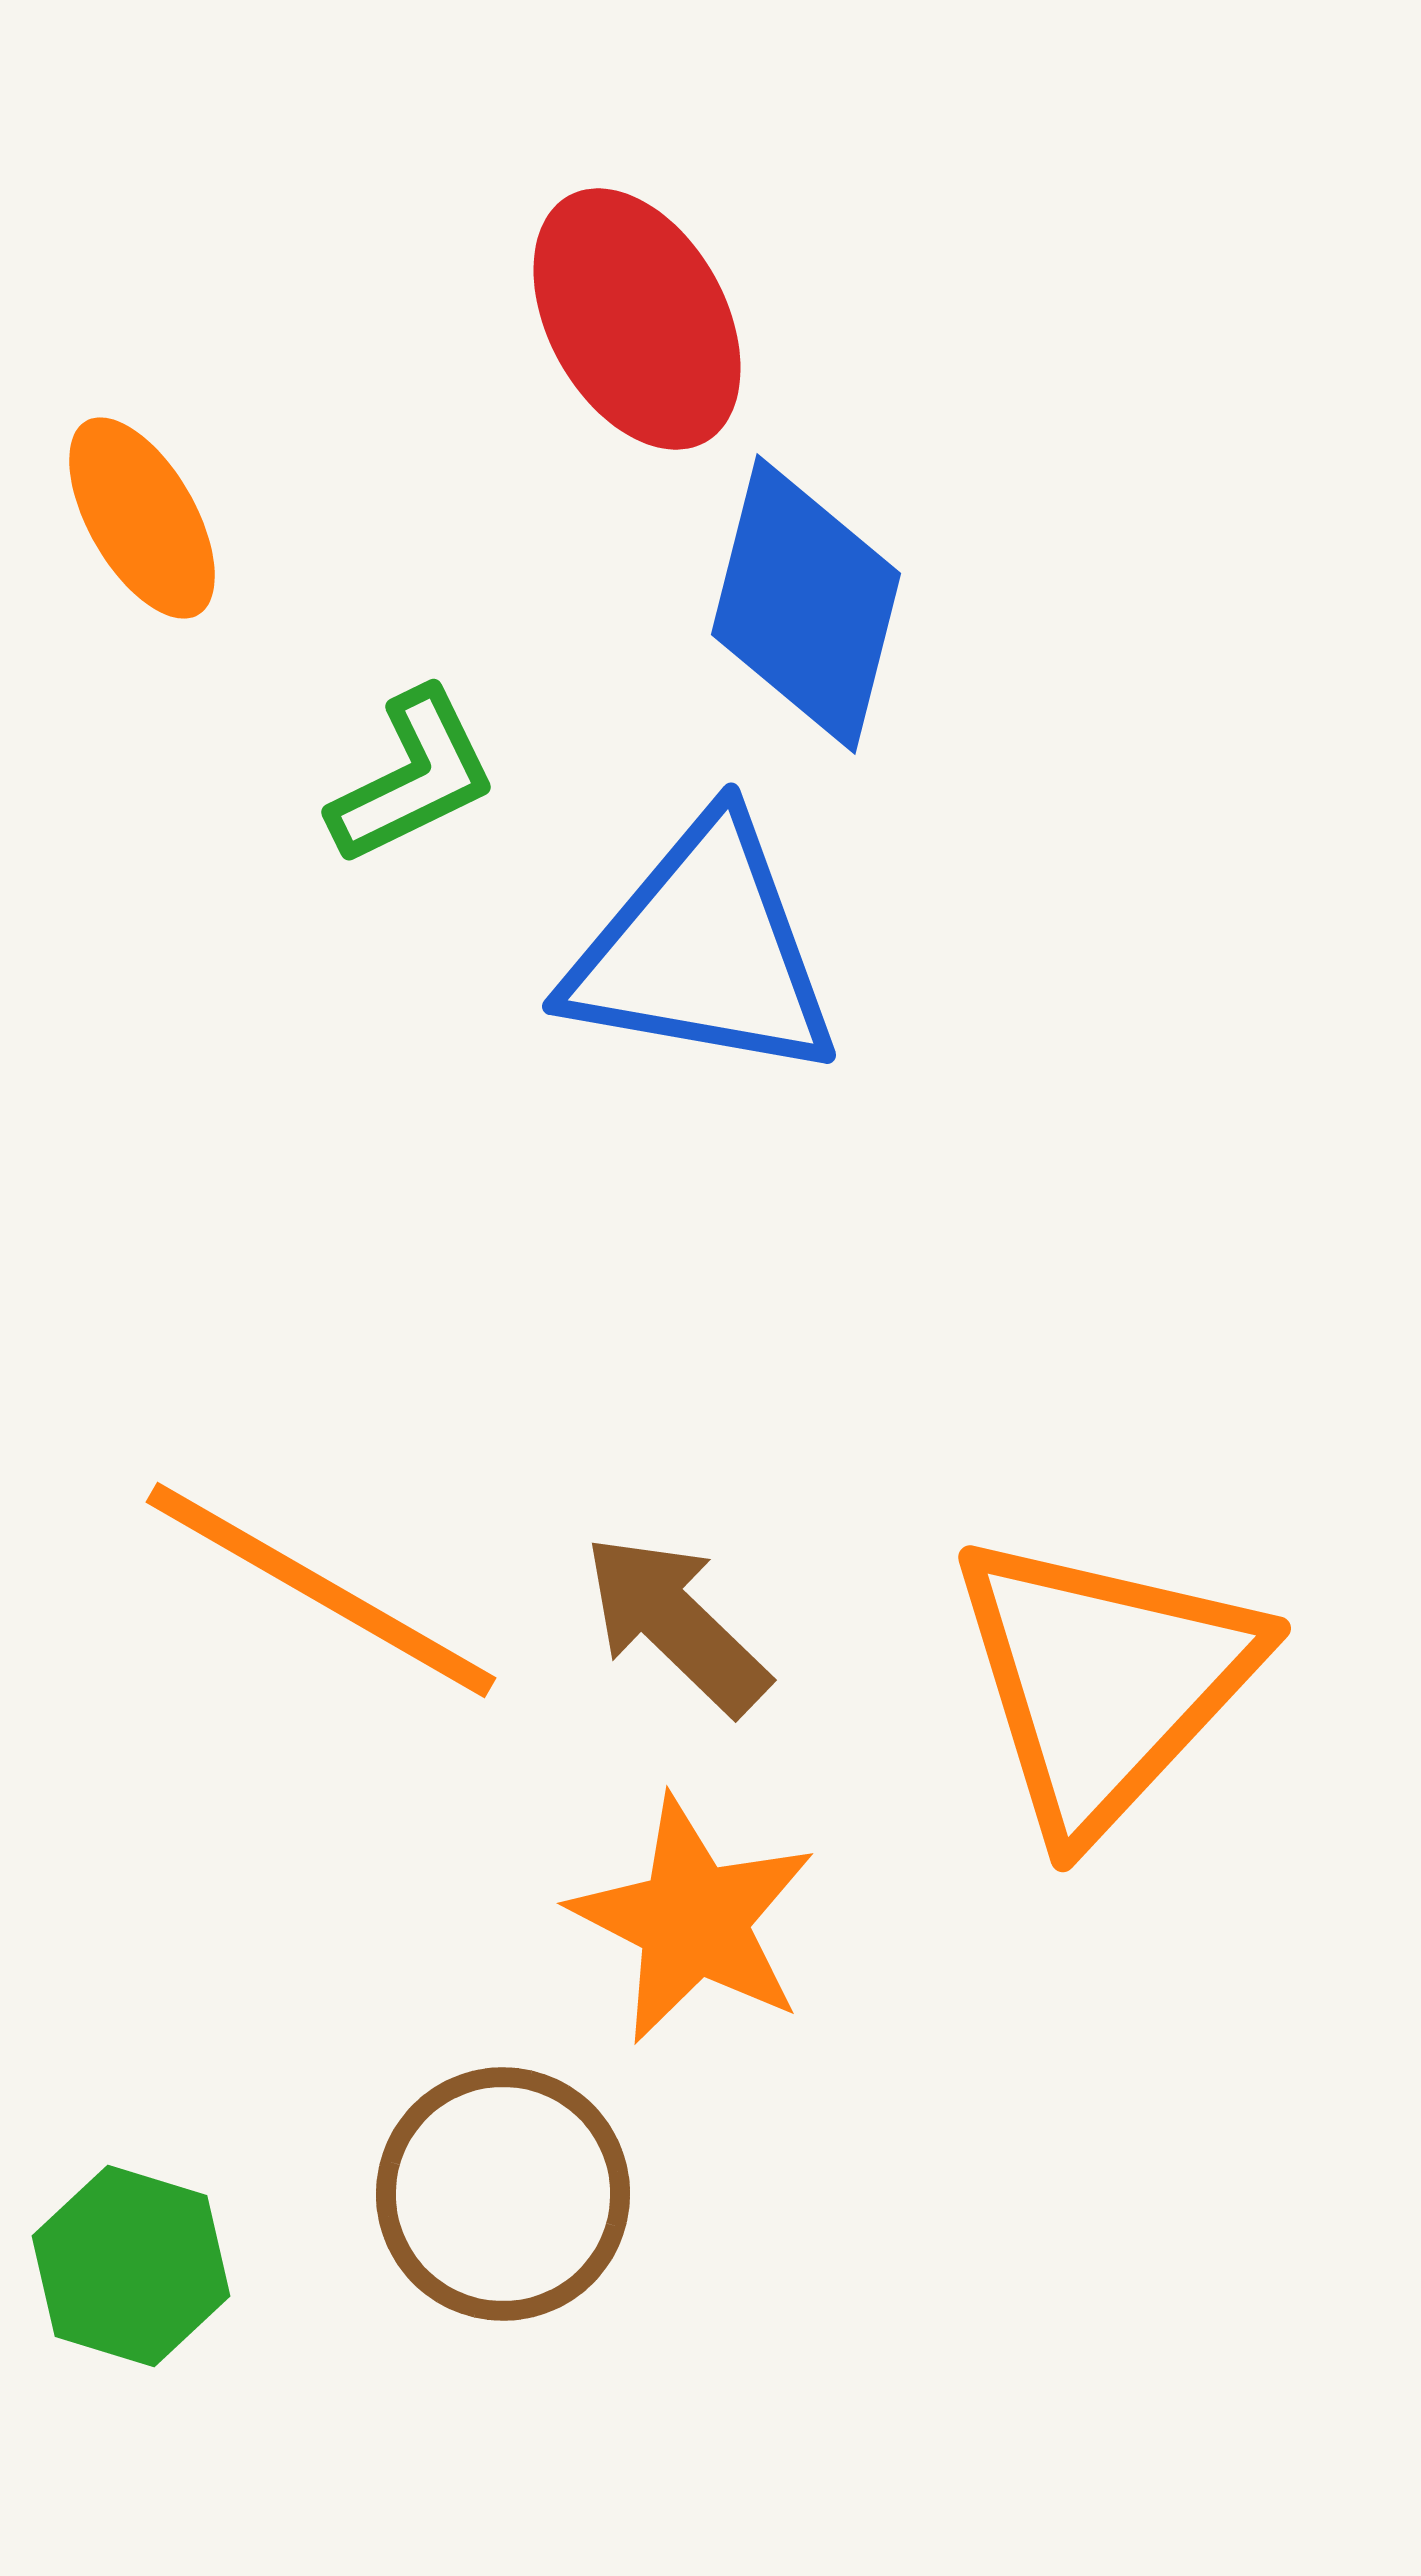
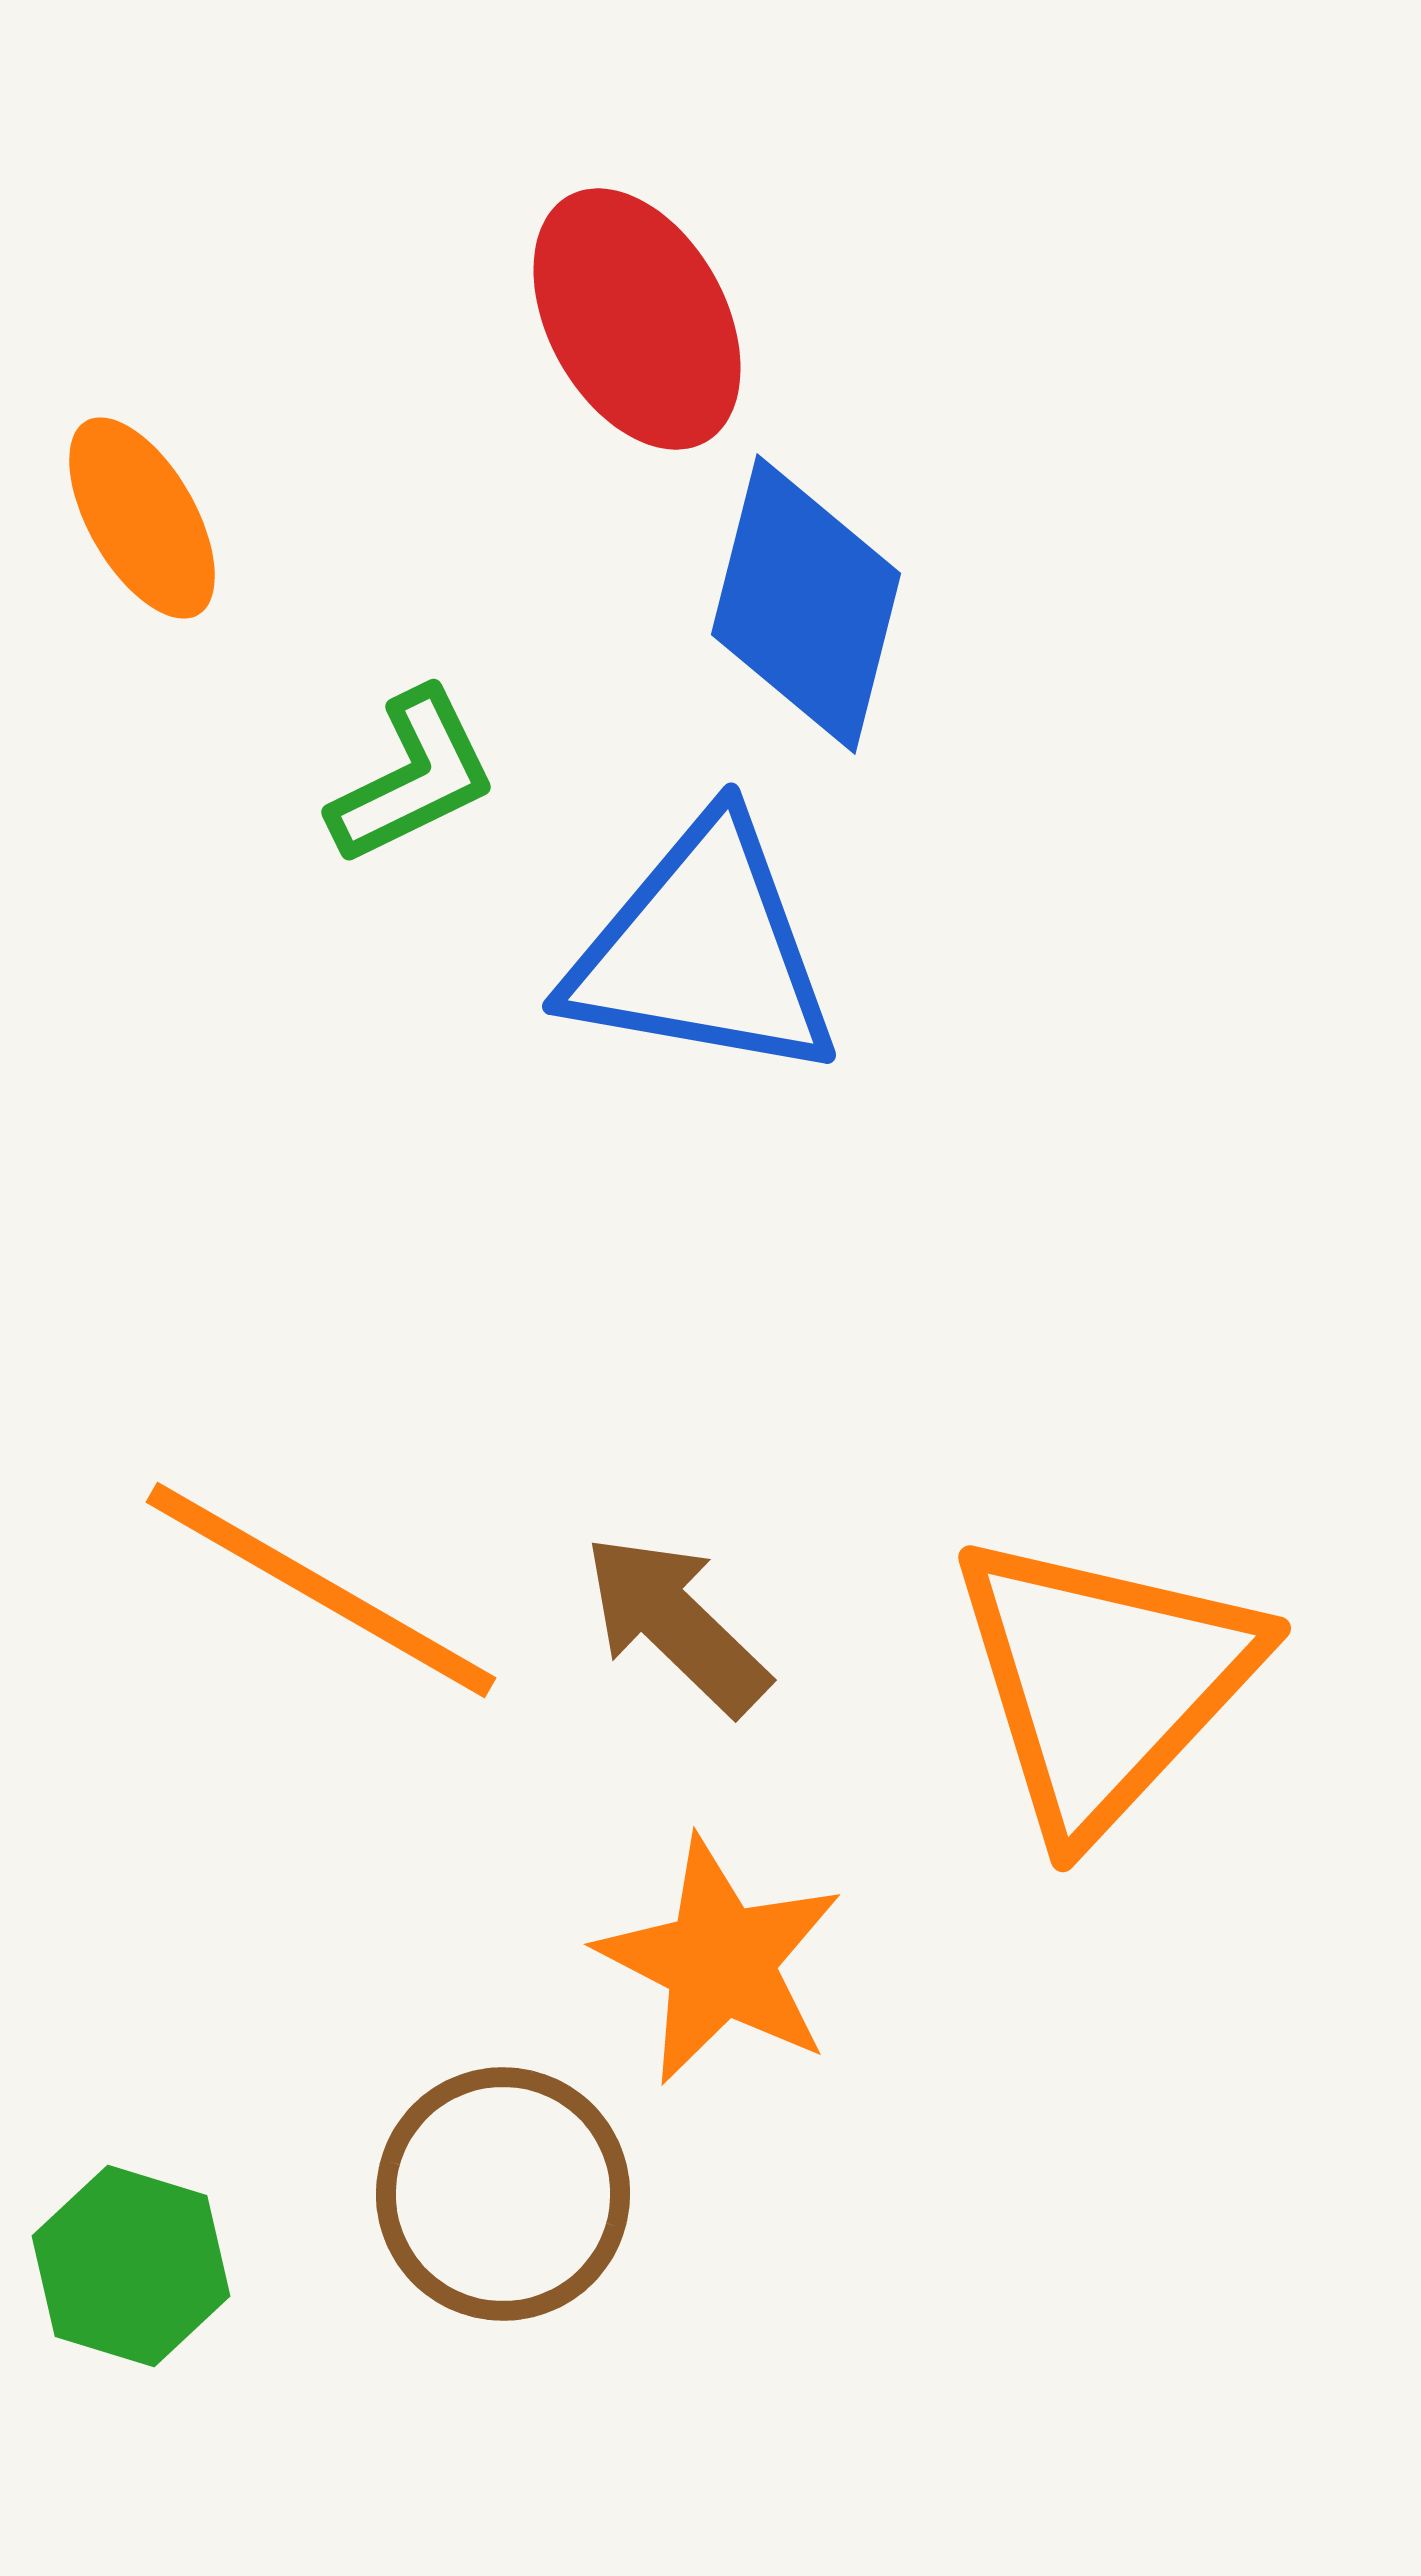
orange star: moved 27 px right, 41 px down
